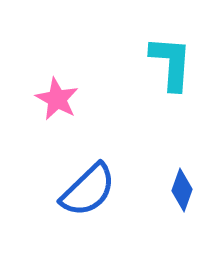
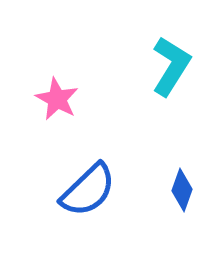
cyan L-shape: moved 3 px down; rotated 28 degrees clockwise
